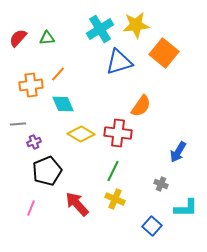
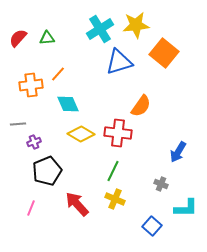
cyan diamond: moved 5 px right
